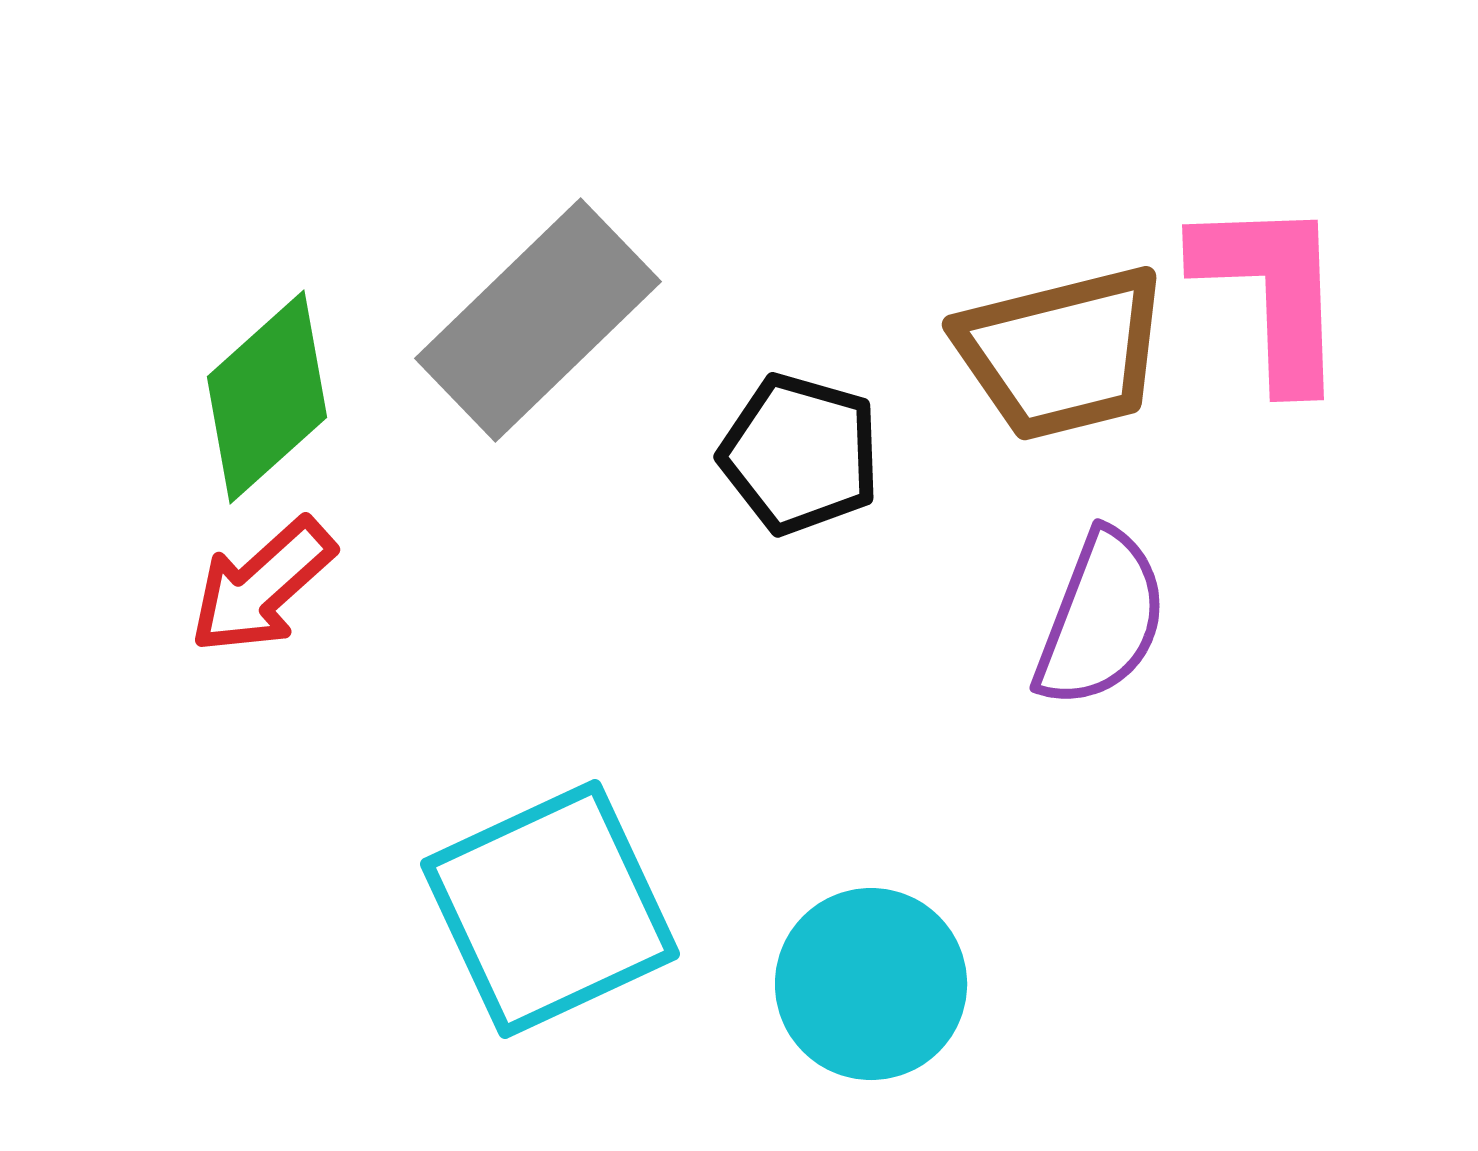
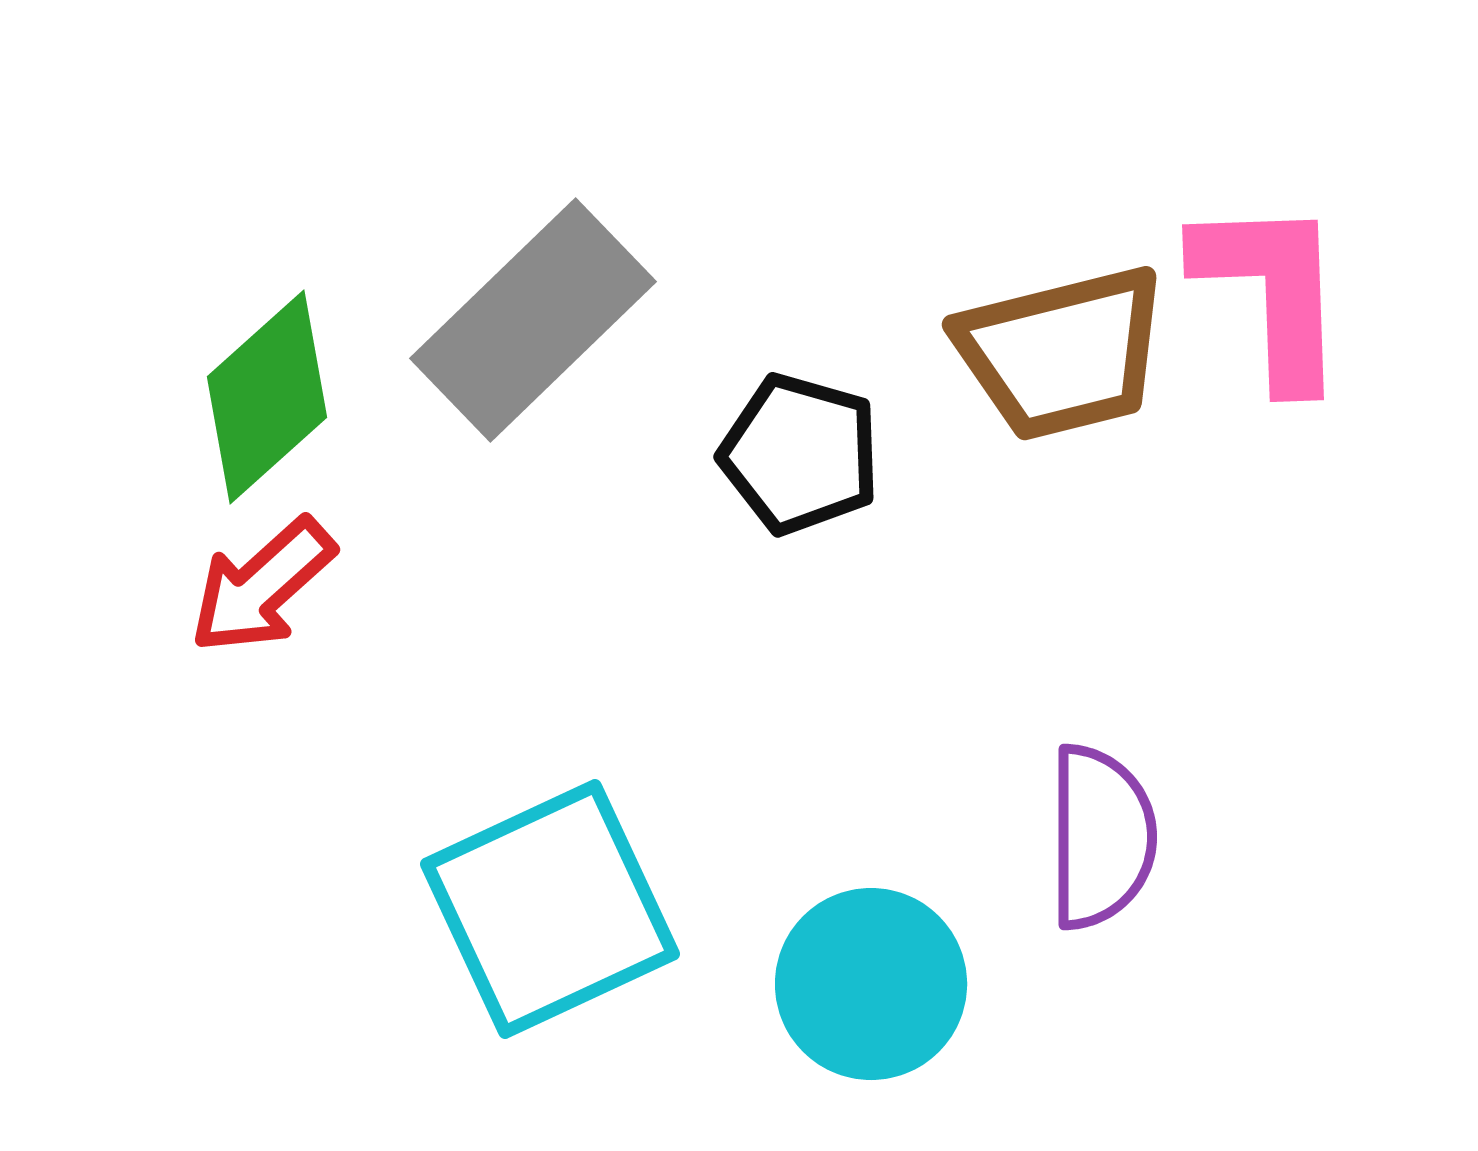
gray rectangle: moved 5 px left
purple semicircle: moved 218 px down; rotated 21 degrees counterclockwise
